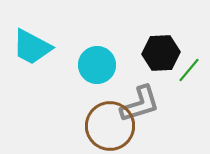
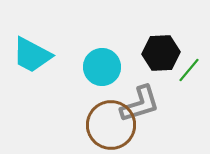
cyan trapezoid: moved 8 px down
cyan circle: moved 5 px right, 2 px down
brown circle: moved 1 px right, 1 px up
